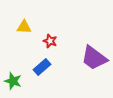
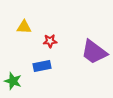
red star: rotated 24 degrees counterclockwise
purple trapezoid: moved 6 px up
blue rectangle: moved 1 px up; rotated 30 degrees clockwise
